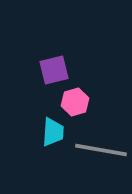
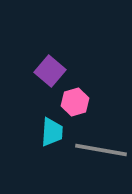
purple square: moved 4 px left, 1 px down; rotated 36 degrees counterclockwise
cyan trapezoid: moved 1 px left
